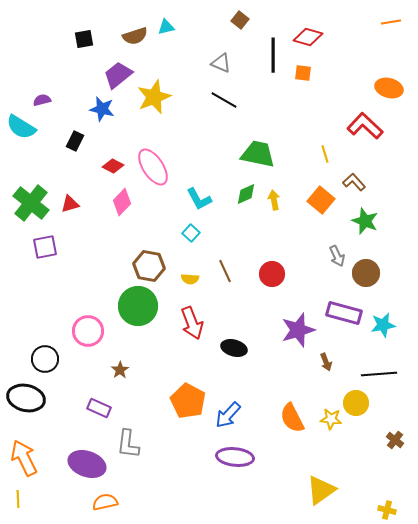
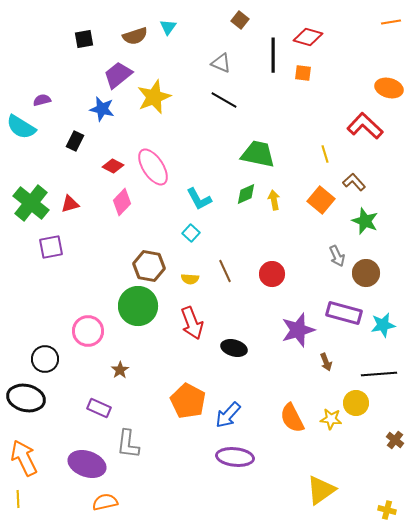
cyan triangle at (166, 27): moved 2 px right; rotated 42 degrees counterclockwise
purple square at (45, 247): moved 6 px right
